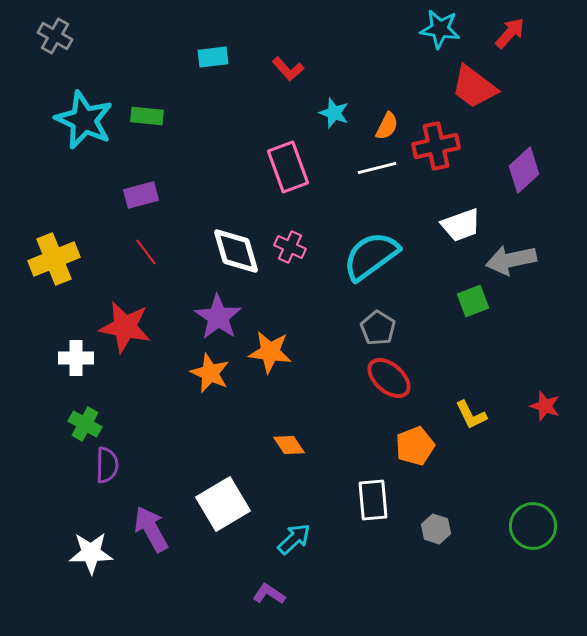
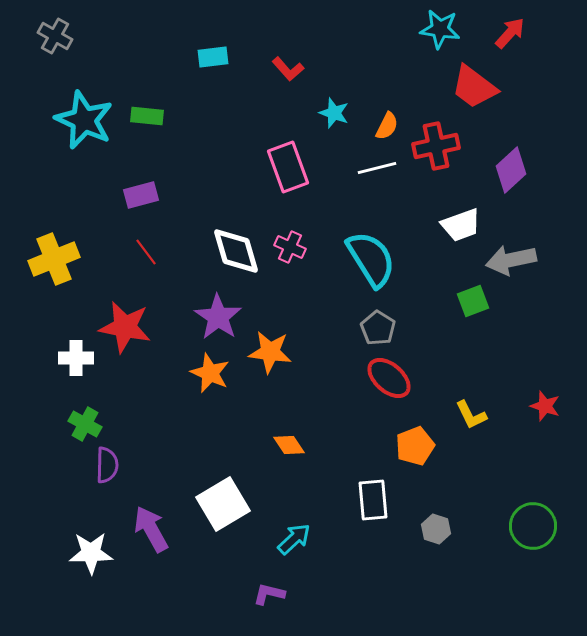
purple diamond at (524, 170): moved 13 px left
cyan semicircle at (371, 256): moved 3 px down; rotated 94 degrees clockwise
purple L-shape at (269, 594): rotated 20 degrees counterclockwise
